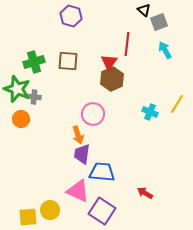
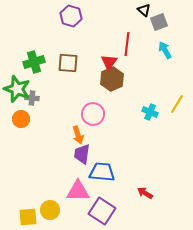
brown square: moved 2 px down
gray cross: moved 2 px left, 1 px down
pink triangle: rotated 25 degrees counterclockwise
